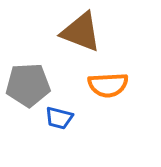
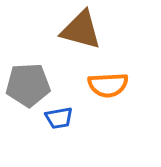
brown triangle: moved 2 px up; rotated 6 degrees counterclockwise
blue trapezoid: rotated 24 degrees counterclockwise
